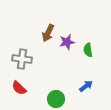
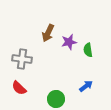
purple star: moved 2 px right
